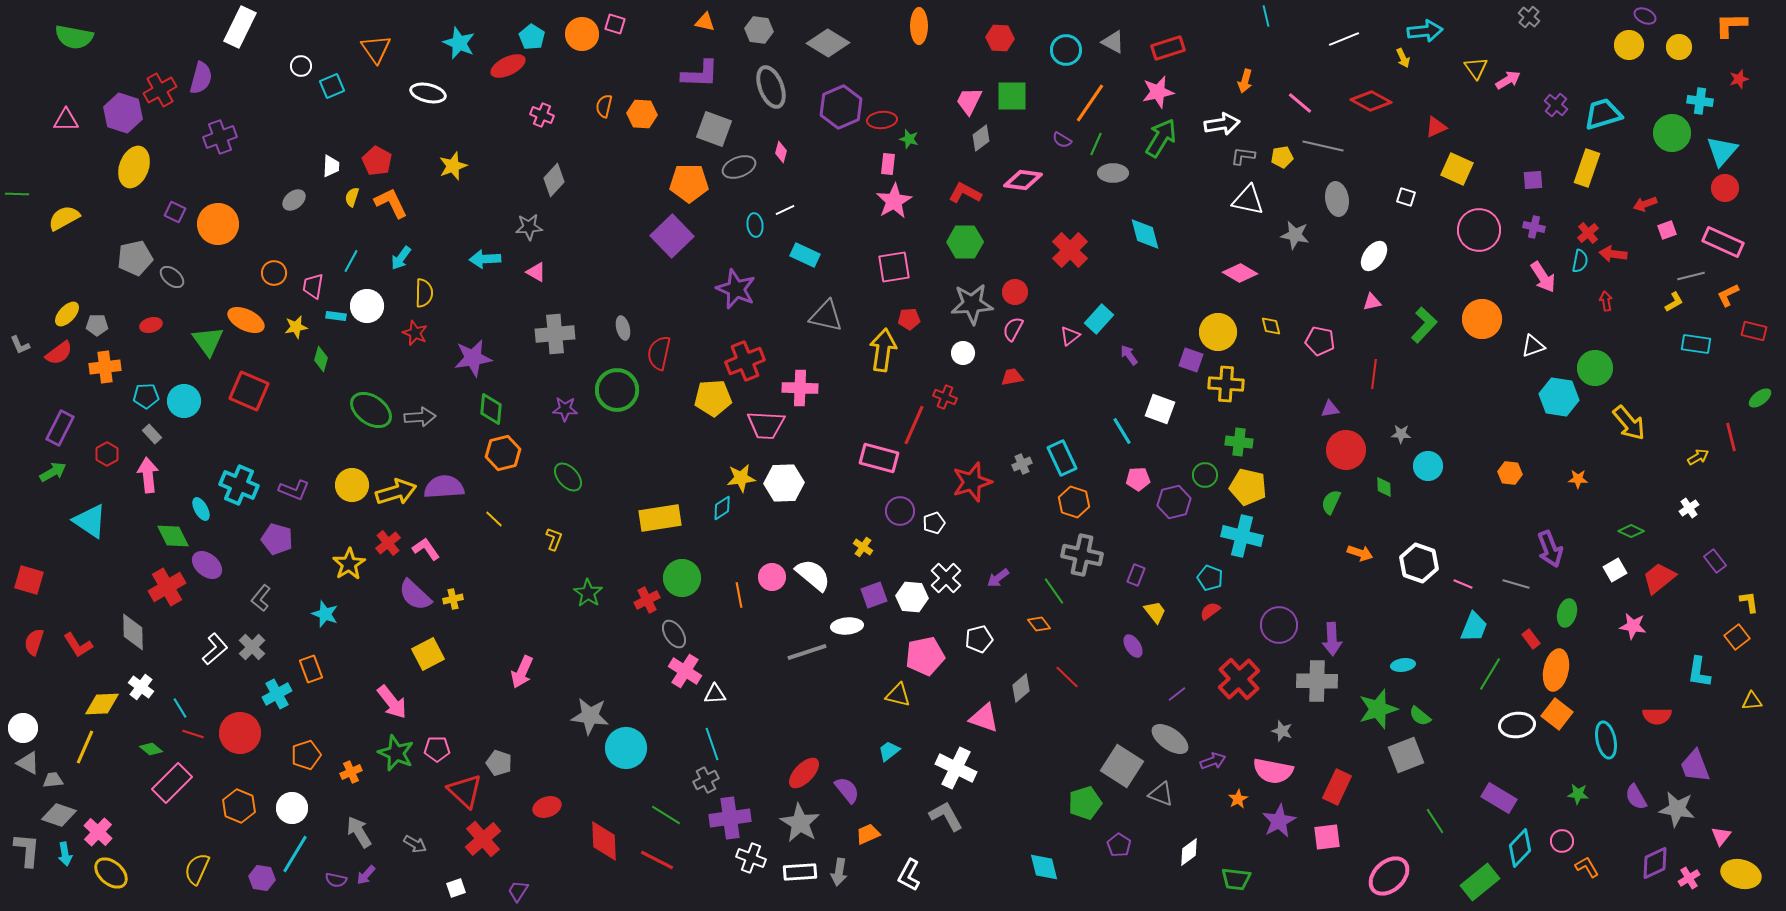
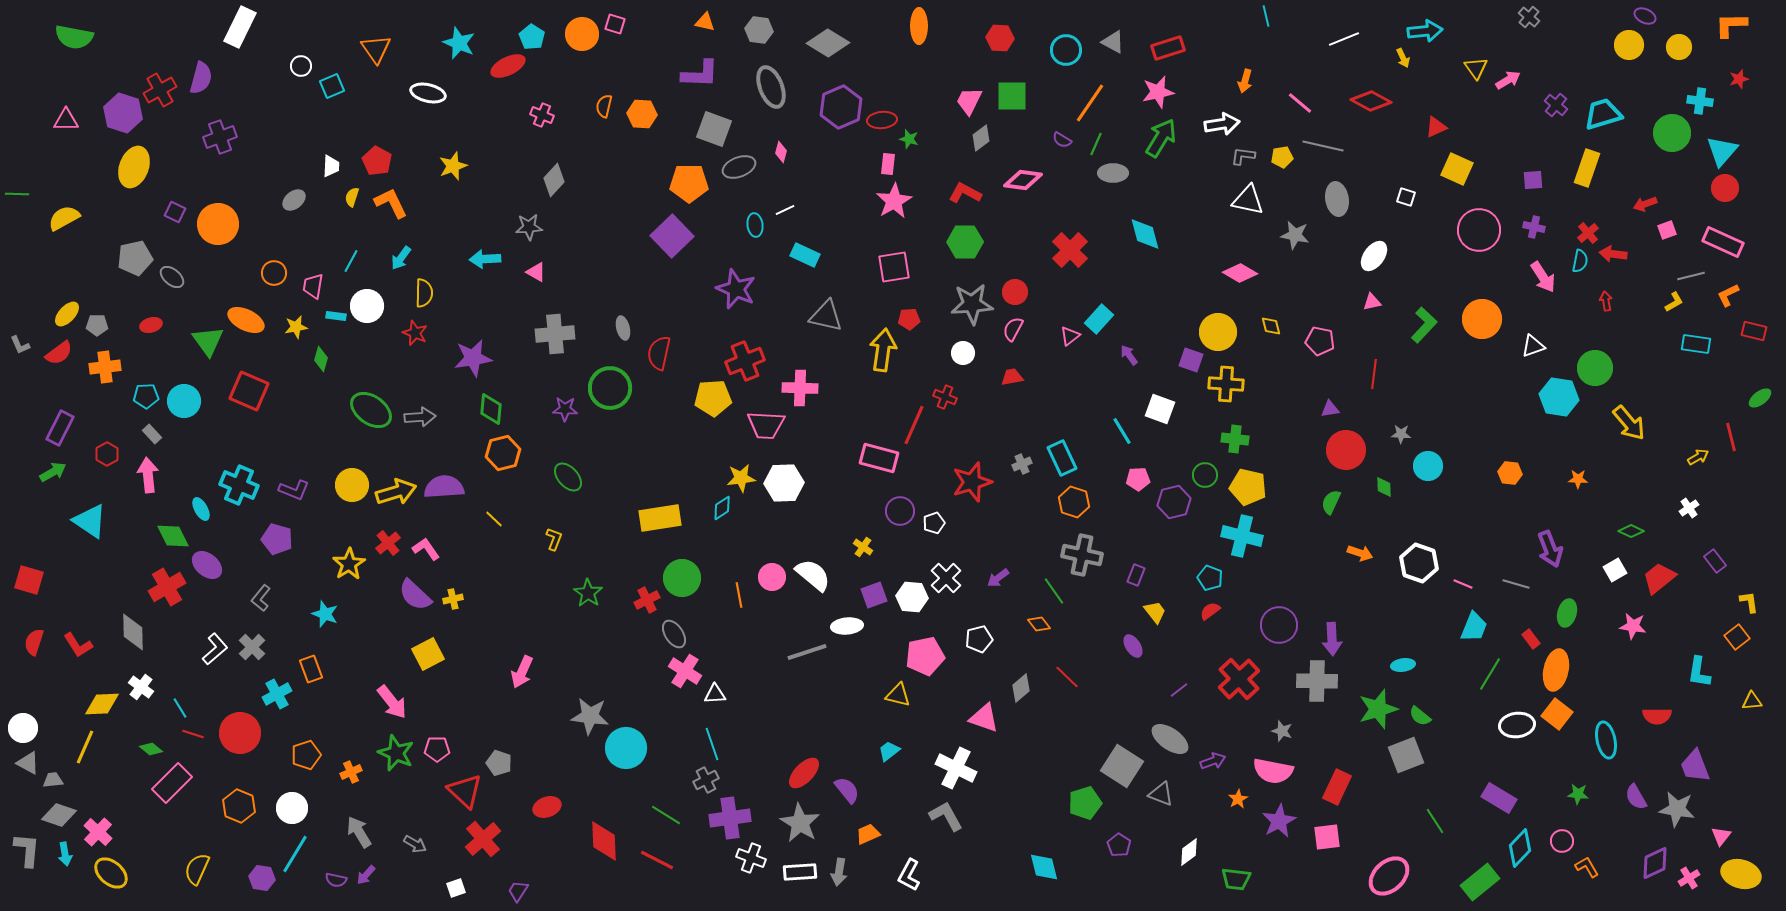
green circle at (617, 390): moved 7 px left, 2 px up
green cross at (1239, 442): moved 4 px left, 3 px up
purple line at (1177, 694): moved 2 px right, 4 px up
